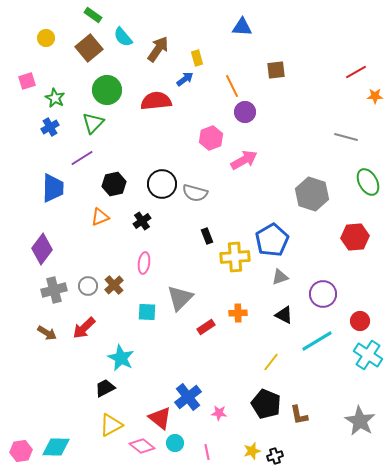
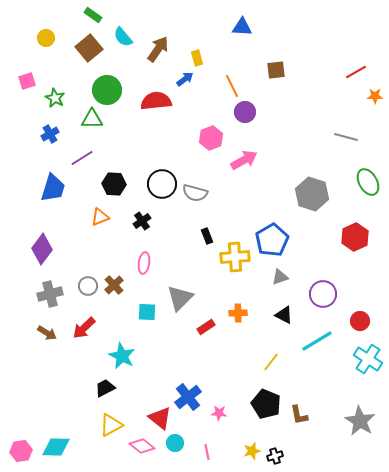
green triangle at (93, 123): moved 1 px left, 4 px up; rotated 45 degrees clockwise
blue cross at (50, 127): moved 7 px down
black hexagon at (114, 184): rotated 15 degrees clockwise
blue trapezoid at (53, 188): rotated 16 degrees clockwise
red hexagon at (355, 237): rotated 20 degrees counterclockwise
gray cross at (54, 290): moved 4 px left, 4 px down
cyan cross at (368, 355): moved 4 px down
cyan star at (121, 358): moved 1 px right, 2 px up
